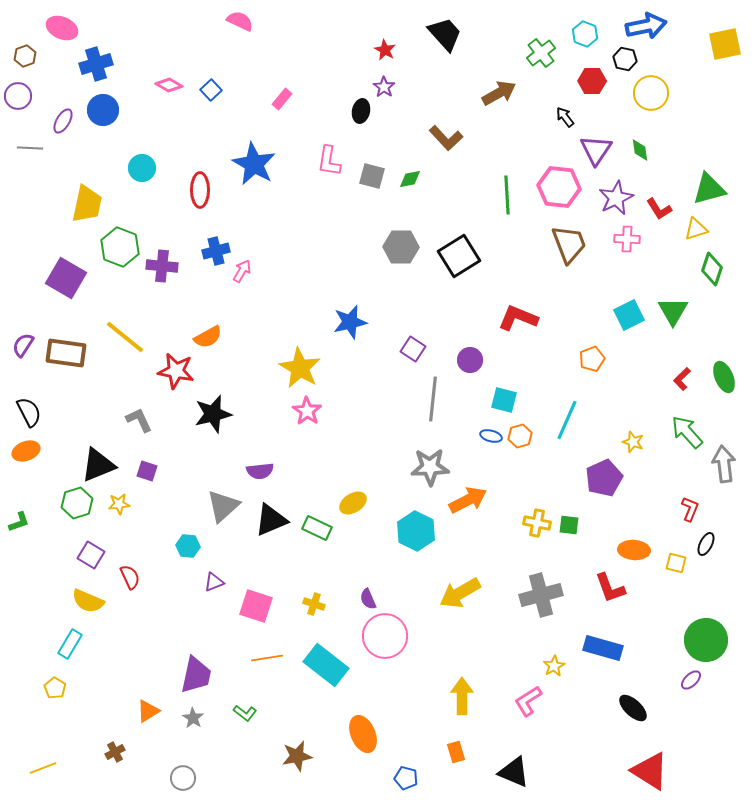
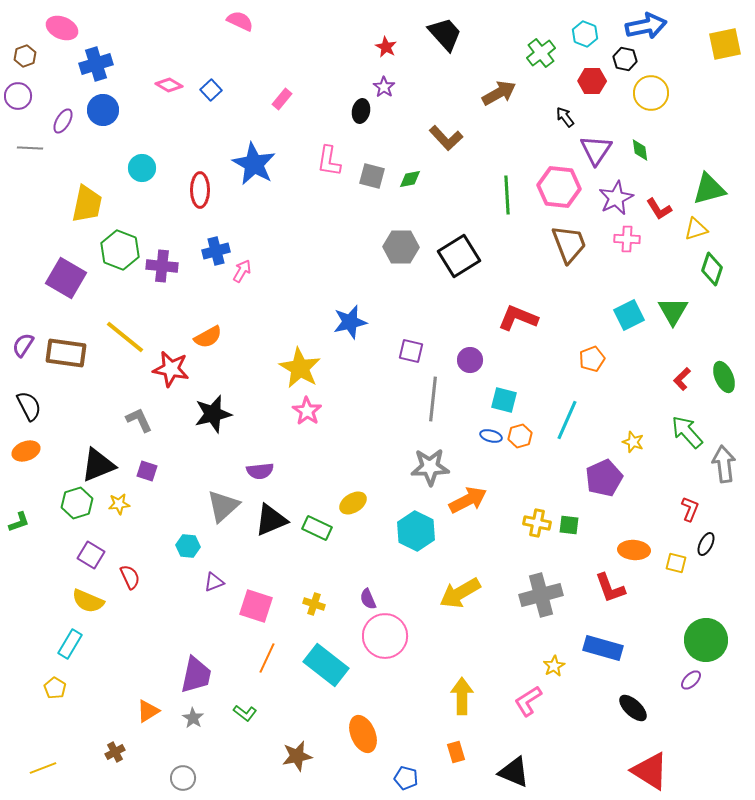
red star at (385, 50): moved 1 px right, 3 px up
green hexagon at (120, 247): moved 3 px down
purple square at (413, 349): moved 2 px left, 2 px down; rotated 20 degrees counterclockwise
red star at (176, 371): moved 5 px left, 2 px up
black semicircle at (29, 412): moved 6 px up
orange line at (267, 658): rotated 56 degrees counterclockwise
